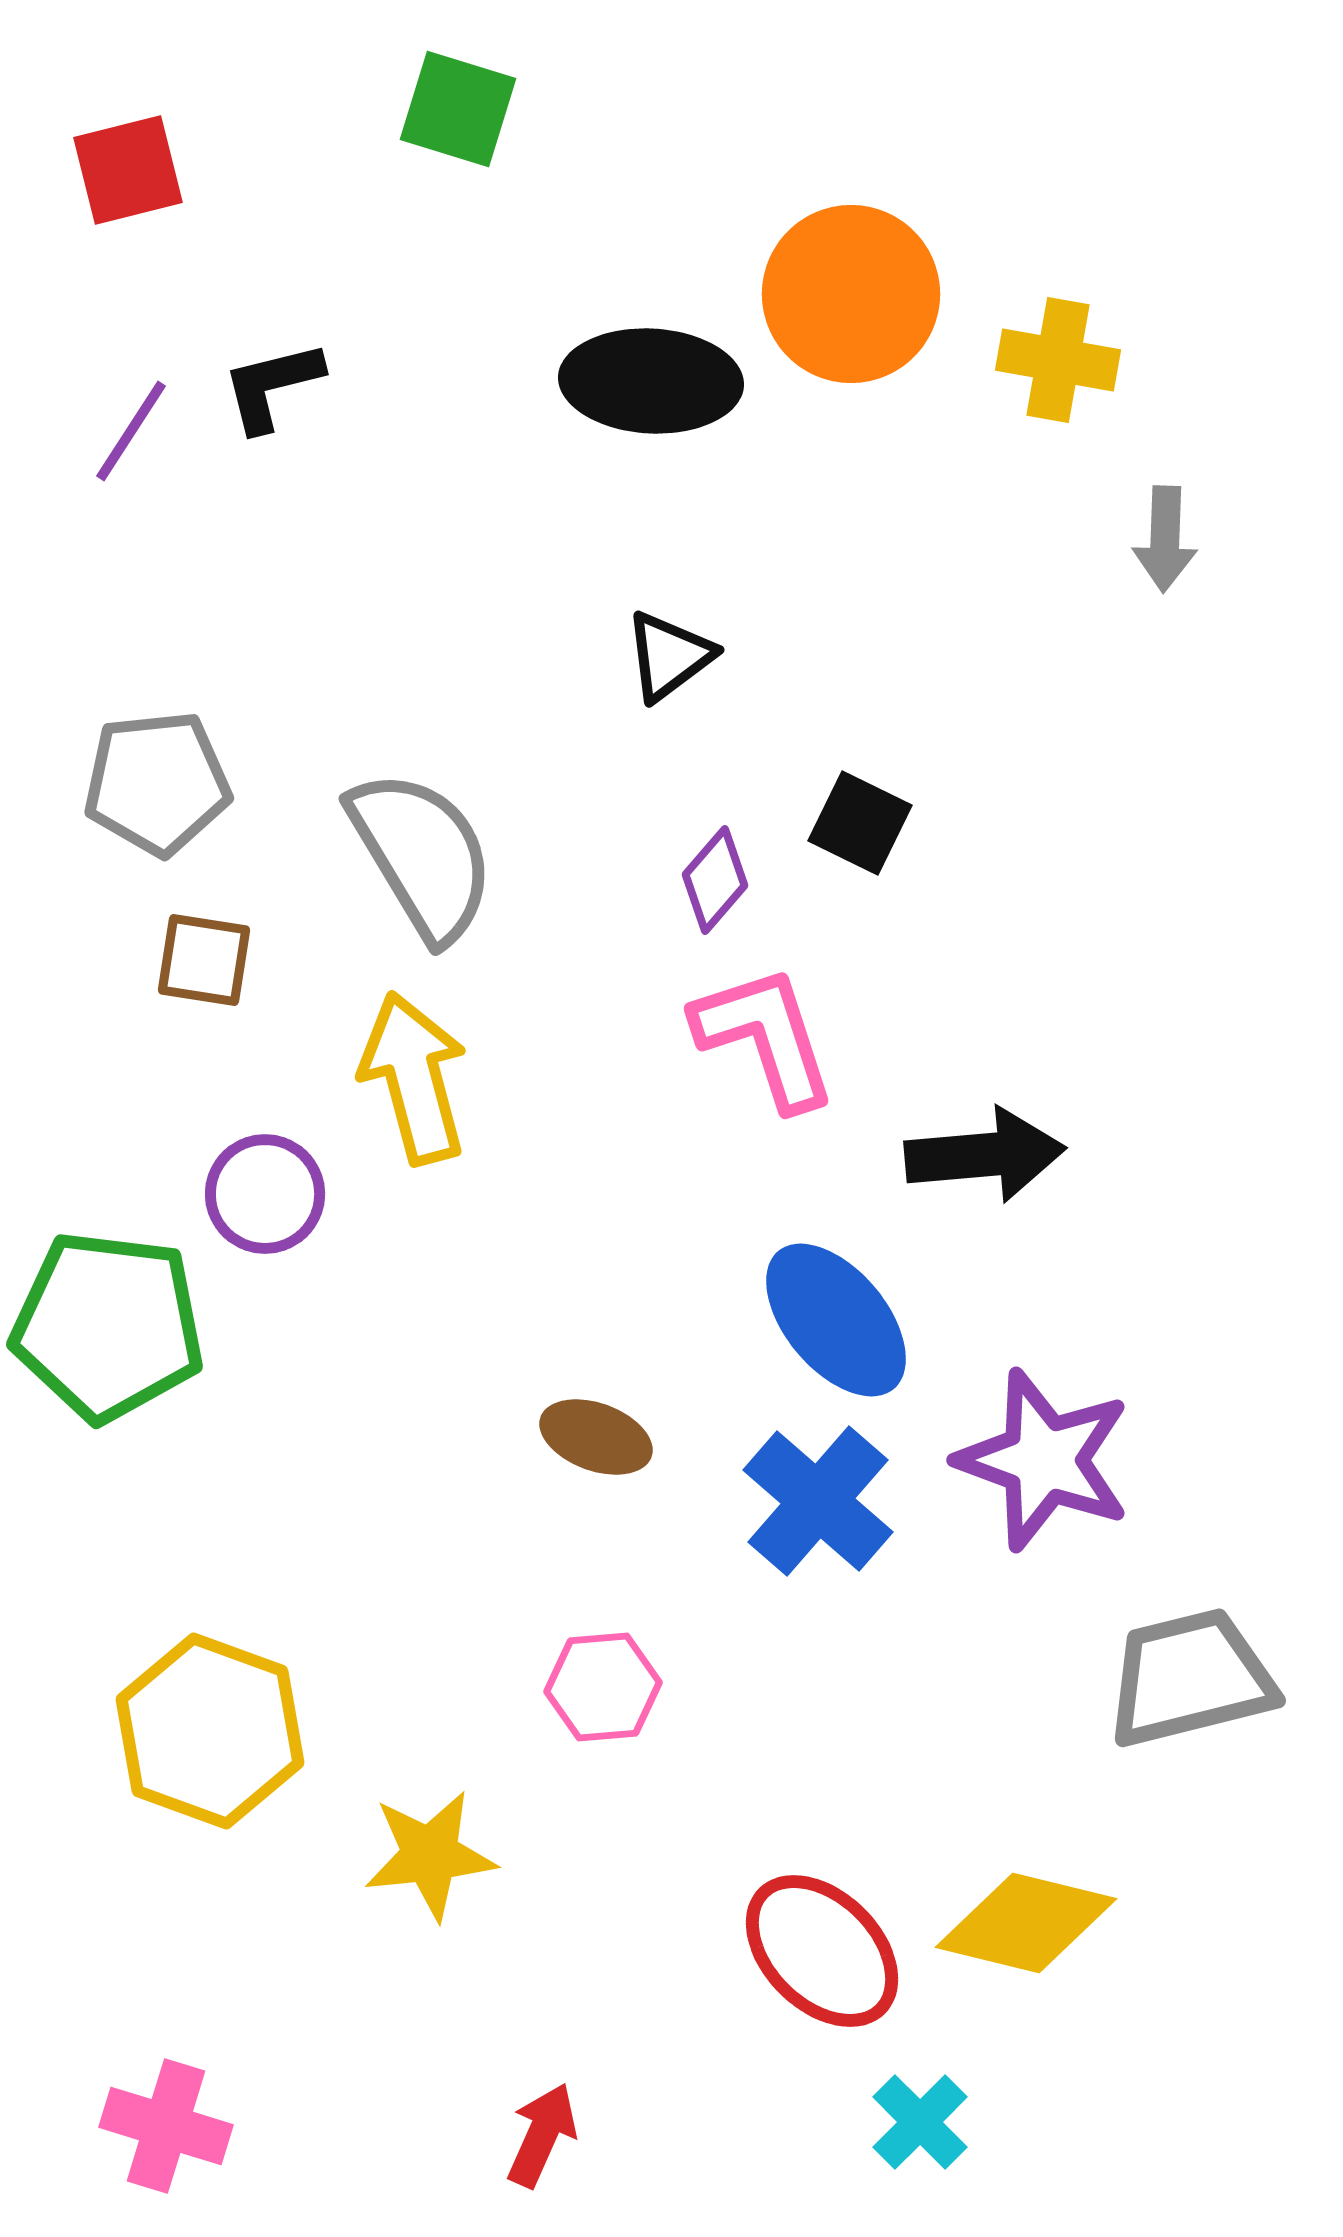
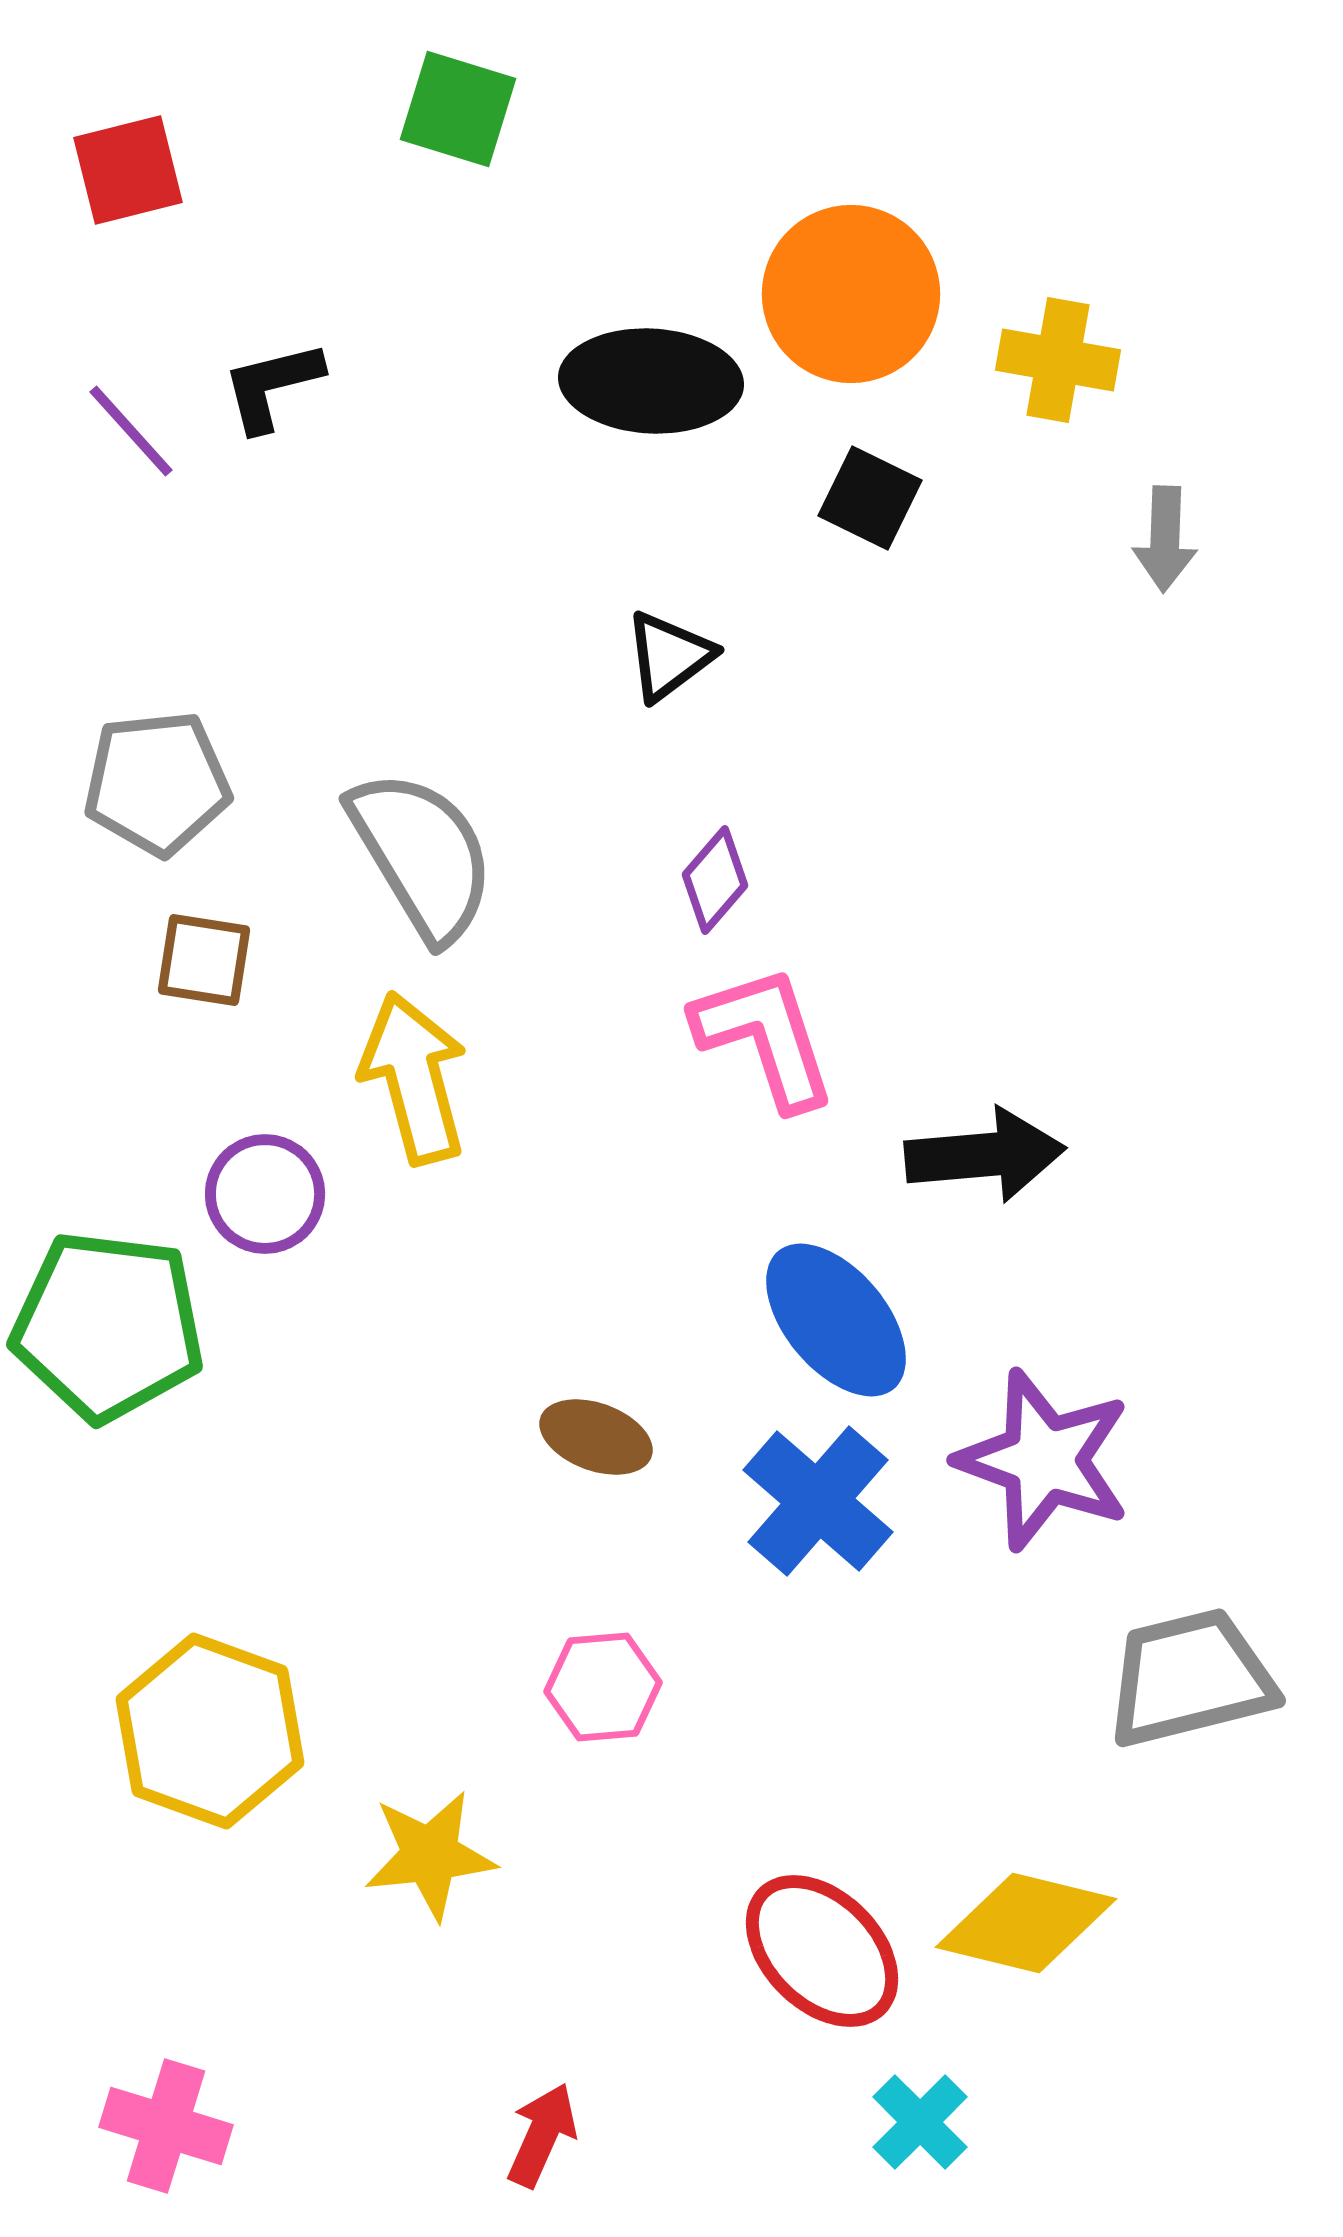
purple line: rotated 75 degrees counterclockwise
black square: moved 10 px right, 325 px up
